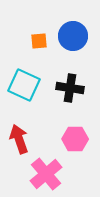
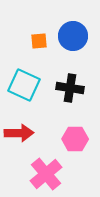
red arrow: moved 6 px up; rotated 108 degrees clockwise
